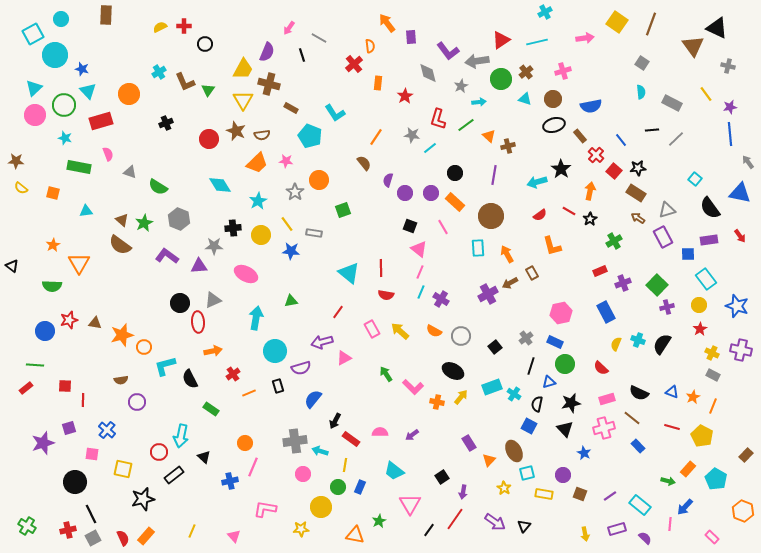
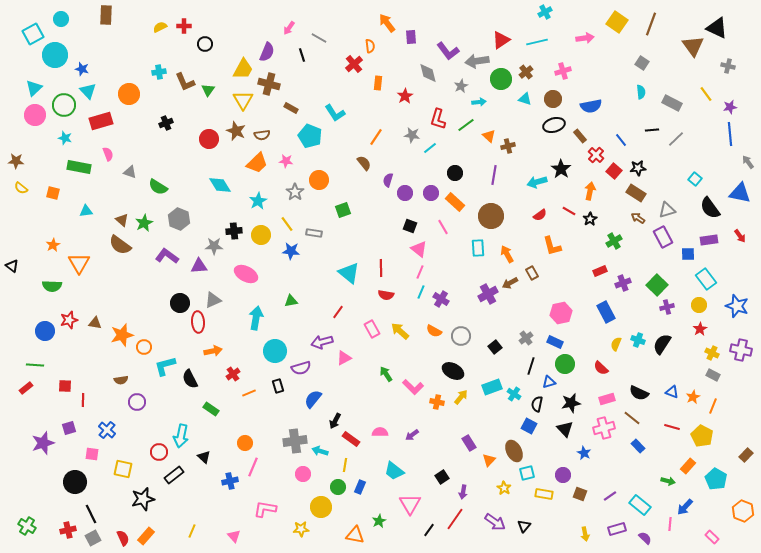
cyan cross at (159, 72): rotated 24 degrees clockwise
black cross at (233, 228): moved 1 px right, 3 px down
orange rectangle at (688, 469): moved 3 px up
